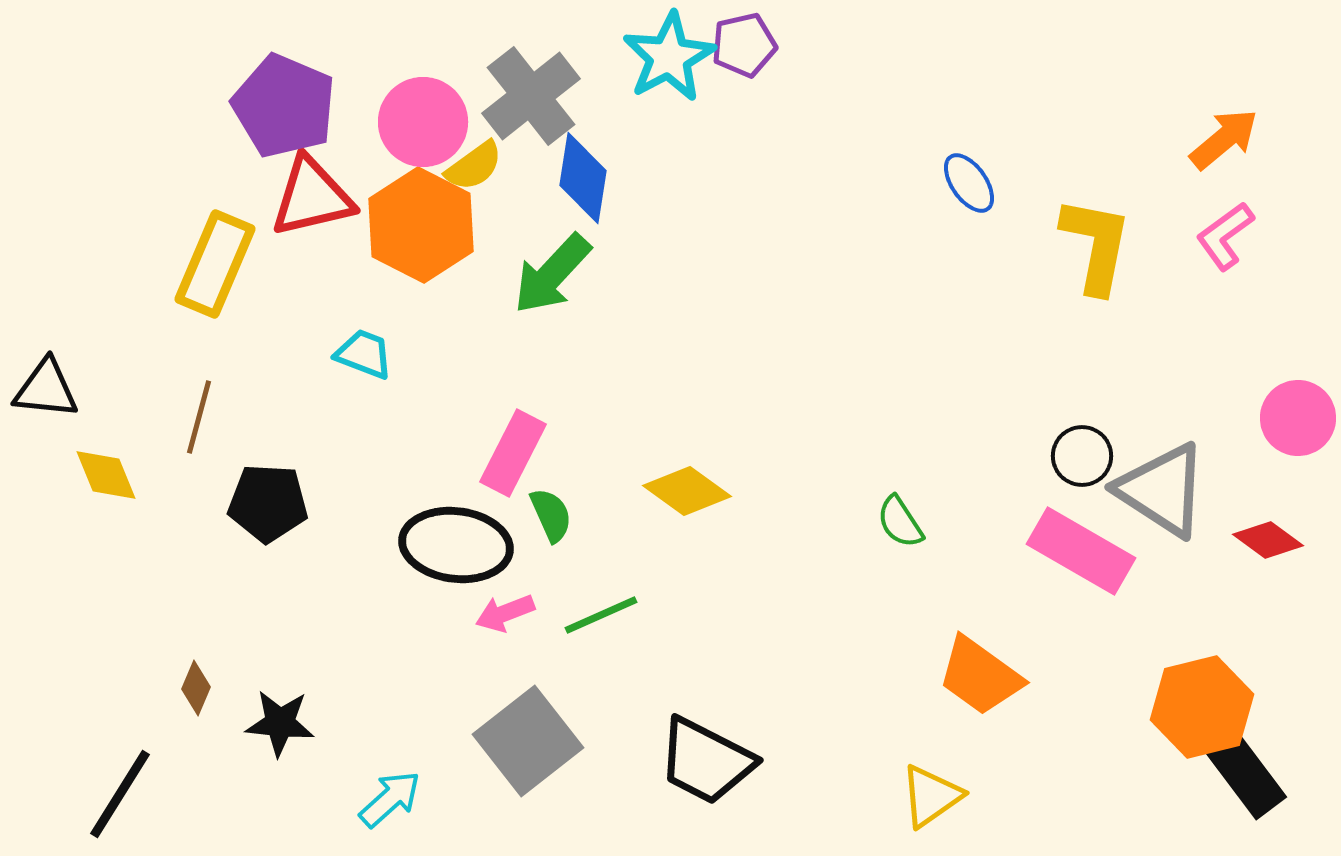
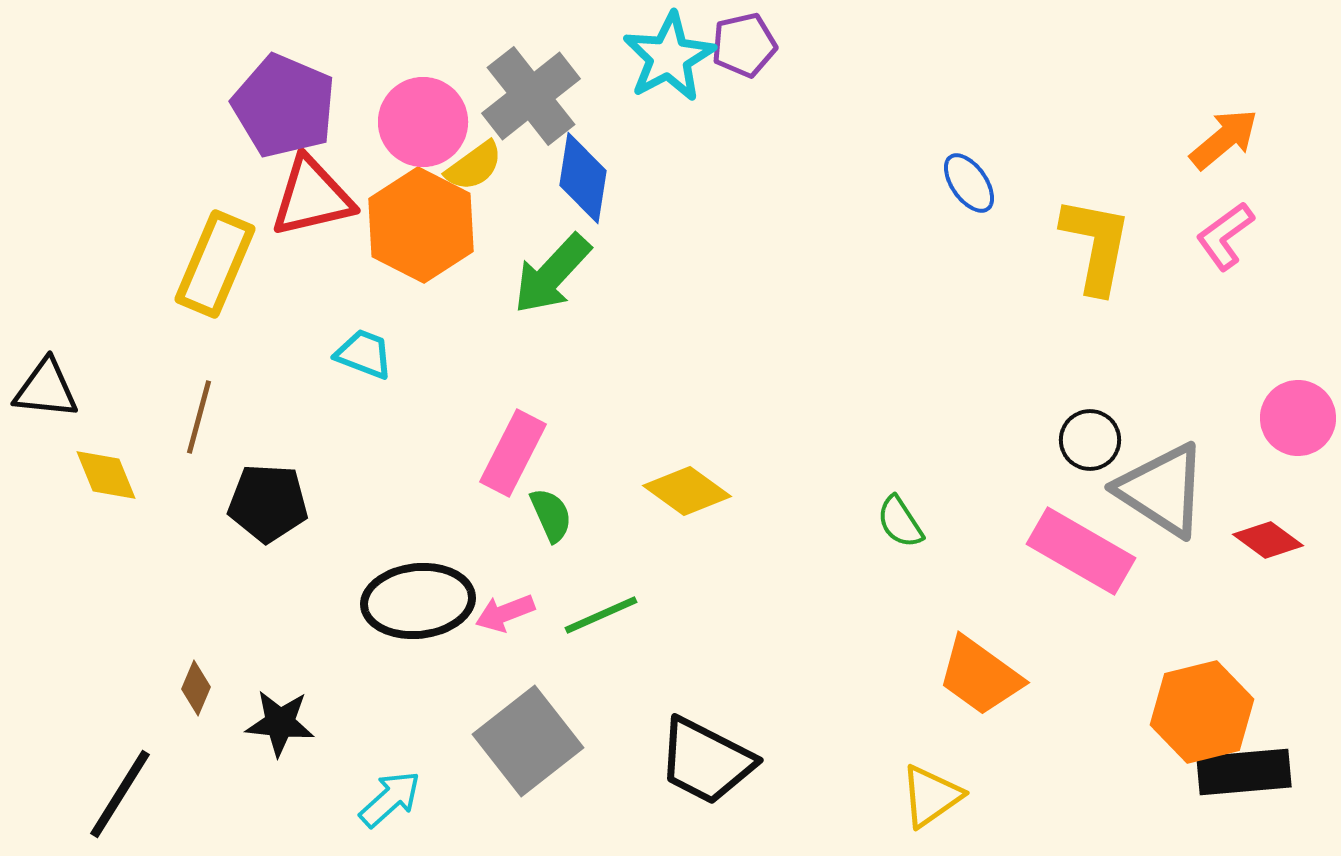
black circle at (1082, 456): moved 8 px right, 16 px up
black ellipse at (456, 545): moved 38 px left, 56 px down; rotated 13 degrees counterclockwise
orange hexagon at (1202, 707): moved 5 px down
black rectangle at (1244, 772): rotated 58 degrees counterclockwise
